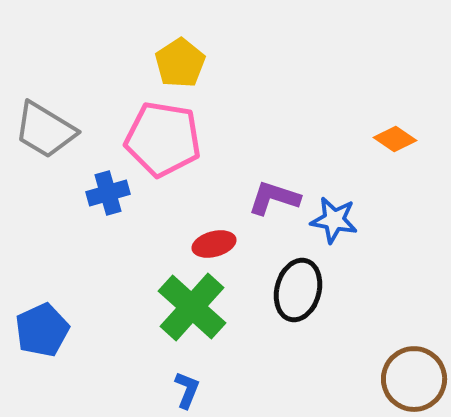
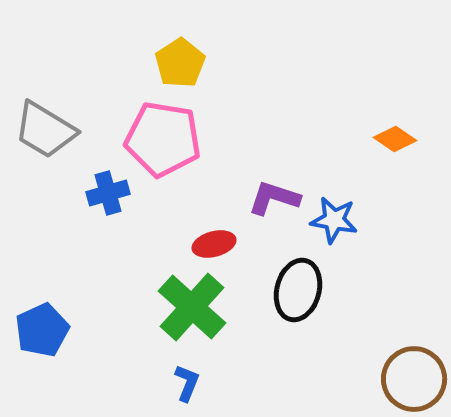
blue L-shape: moved 7 px up
